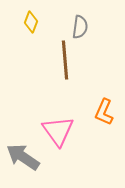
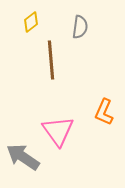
yellow diamond: rotated 30 degrees clockwise
brown line: moved 14 px left
